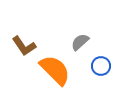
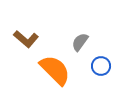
gray semicircle: rotated 12 degrees counterclockwise
brown L-shape: moved 2 px right, 7 px up; rotated 15 degrees counterclockwise
